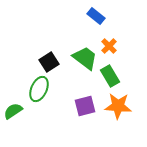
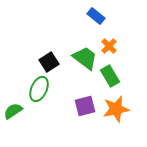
orange star: moved 2 px left, 3 px down; rotated 16 degrees counterclockwise
